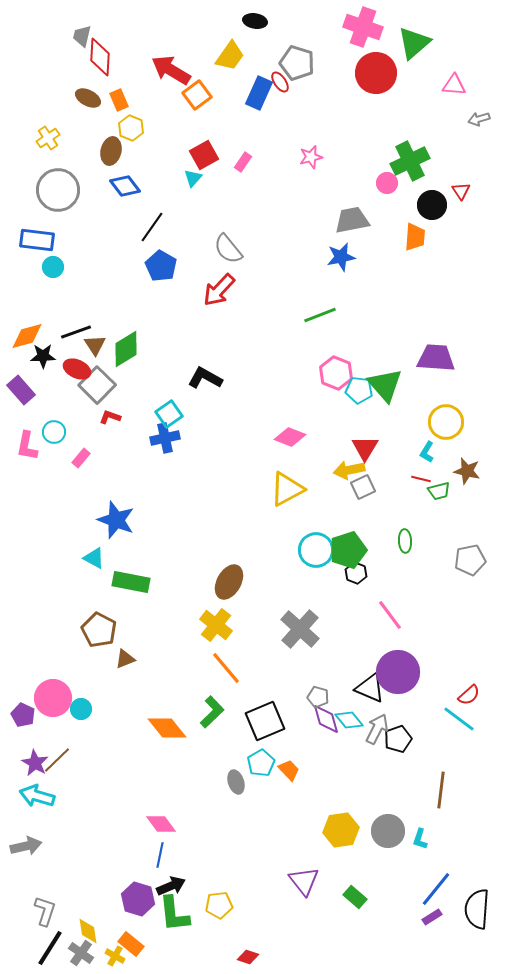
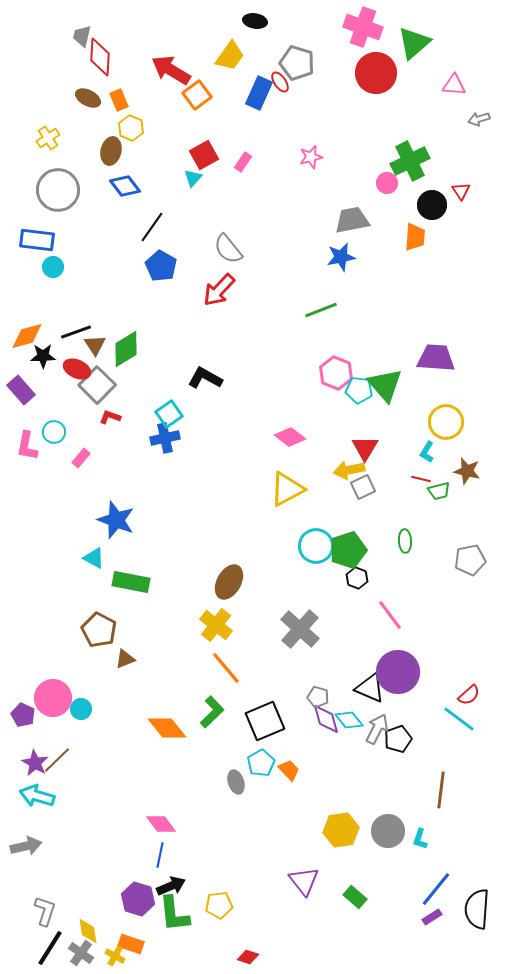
green line at (320, 315): moved 1 px right, 5 px up
pink diamond at (290, 437): rotated 16 degrees clockwise
cyan circle at (316, 550): moved 4 px up
black hexagon at (356, 573): moved 1 px right, 5 px down
orange rectangle at (131, 944): rotated 20 degrees counterclockwise
